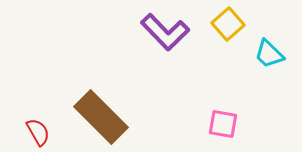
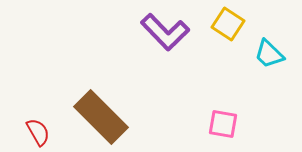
yellow square: rotated 16 degrees counterclockwise
